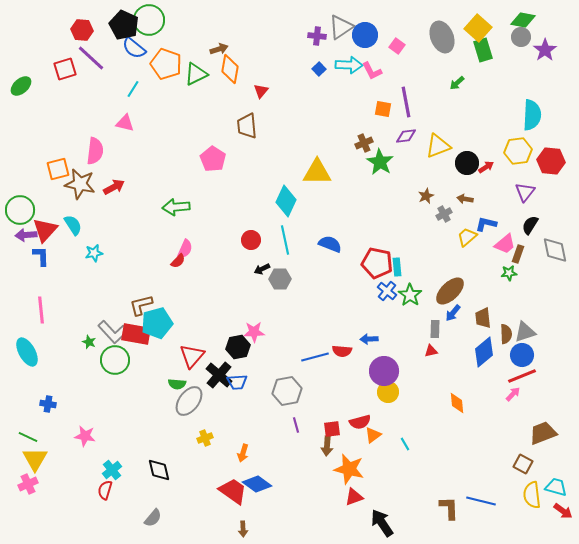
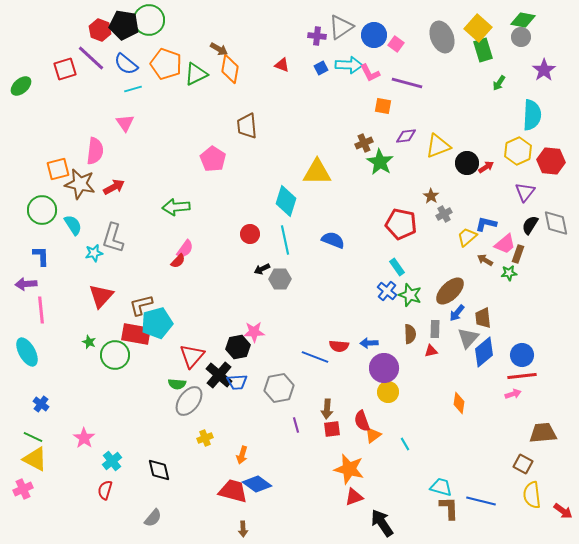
black pentagon at (124, 25): rotated 16 degrees counterclockwise
red hexagon at (82, 30): moved 18 px right; rotated 15 degrees clockwise
blue circle at (365, 35): moved 9 px right
pink square at (397, 46): moved 1 px left, 2 px up
blue semicircle at (134, 48): moved 8 px left, 16 px down
brown arrow at (219, 49): rotated 48 degrees clockwise
purple star at (545, 50): moved 1 px left, 20 px down
blue square at (319, 69): moved 2 px right, 1 px up; rotated 16 degrees clockwise
pink L-shape at (372, 71): moved 2 px left, 2 px down
green arrow at (457, 83): moved 42 px right; rotated 14 degrees counterclockwise
cyan line at (133, 89): rotated 42 degrees clockwise
red triangle at (261, 91): moved 21 px right, 26 px up; rotated 49 degrees counterclockwise
purple line at (406, 102): moved 1 px right, 19 px up; rotated 64 degrees counterclockwise
orange square at (383, 109): moved 3 px up
pink triangle at (125, 123): rotated 42 degrees clockwise
yellow hexagon at (518, 151): rotated 16 degrees counterclockwise
brown star at (426, 196): moved 5 px right; rotated 14 degrees counterclockwise
brown arrow at (465, 199): moved 20 px right, 61 px down; rotated 21 degrees clockwise
cyan diamond at (286, 201): rotated 8 degrees counterclockwise
green circle at (20, 210): moved 22 px right
red triangle at (45, 230): moved 56 px right, 66 px down
purple arrow at (26, 235): moved 49 px down
red circle at (251, 240): moved 1 px left, 6 px up
blue semicircle at (330, 244): moved 3 px right, 4 px up
pink semicircle at (185, 249): rotated 12 degrees clockwise
gray diamond at (555, 250): moved 1 px right, 27 px up
red pentagon at (377, 263): moved 24 px right, 39 px up
cyan rectangle at (397, 267): rotated 30 degrees counterclockwise
green star at (410, 295): rotated 15 degrees counterclockwise
blue arrow at (453, 313): moved 4 px right
gray L-shape at (113, 332): moved 94 px up; rotated 60 degrees clockwise
gray triangle at (525, 332): moved 57 px left, 6 px down; rotated 30 degrees counterclockwise
brown semicircle at (506, 334): moved 96 px left
blue arrow at (369, 339): moved 4 px down
red semicircle at (342, 351): moved 3 px left, 5 px up
blue line at (315, 357): rotated 36 degrees clockwise
green circle at (115, 360): moved 5 px up
purple circle at (384, 371): moved 3 px up
red line at (522, 376): rotated 16 degrees clockwise
gray hexagon at (287, 391): moved 8 px left, 3 px up
pink arrow at (513, 394): rotated 28 degrees clockwise
orange diamond at (457, 403): moved 2 px right; rotated 15 degrees clockwise
blue cross at (48, 404): moved 7 px left; rotated 28 degrees clockwise
red semicircle at (360, 422): moved 2 px right, 1 px up; rotated 85 degrees clockwise
brown trapezoid at (543, 433): rotated 16 degrees clockwise
pink star at (85, 436): moved 1 px left, 2 px down; rotated 25 degrees clockwise
green line at (28, 437): moved 5 px right
brown arrow at (327, 446): moved 37 px up
orange arrow at (243, 453): moved 1 px left, 2 px down
yellow triangle at (35, 459): rotated 32 degrees counterclockwise
cyan cross at (112, 470): moved 9 px up
pink cross at (28, 484): moved 5 px left, 5 px down
cyan trapezoid at (556, 487): moved 115 px left
red trapezoid at (233, 491): rotated 20 degrees counterclockwise
